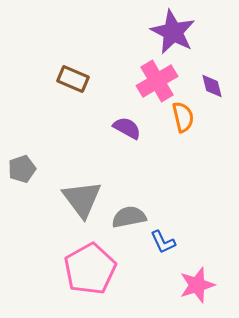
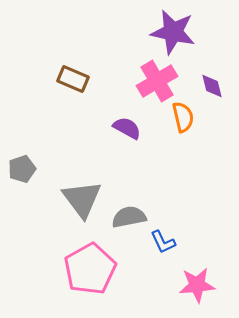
purple star: rotated 15 degrees counterclockwise
pink star: rotated 12 degrees clockwise
